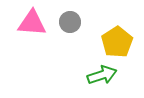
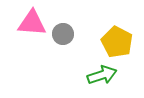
gray circle: moved 7 px left, 12 px down
yellow pentagon: rotated 12 degrees counterclockwise
